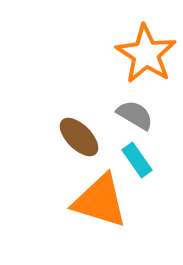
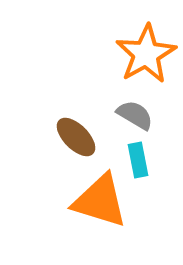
orange star: rotated 10 degrees clockwise
brown ellipse: moved 3 px left
cyan rectangle: moved 1 px right; rotated 24 degrees clockwise
